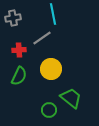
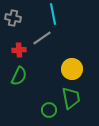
gray cross: rotated 21 degrees clockwise
yellow circle: moved 21 px right
green trapezoid: rotated 40 degrees clockwise
